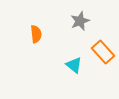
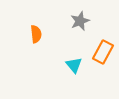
orange rectangle: rotated 70 degrees clockwise
cyan triangle: rotated 12 degrees clockwise
